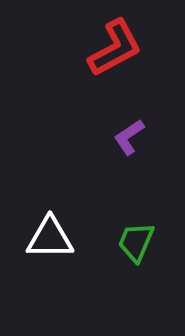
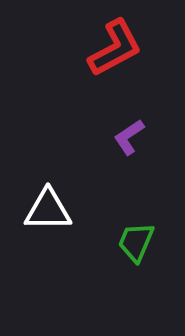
white triangle: moved 2 px left, 28 px up
